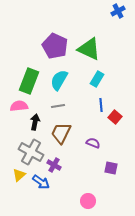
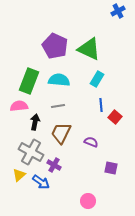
cyan semicircle: rotated 65 degrees clockwise
purple semicircle: moved 2 px left, 1 px up
